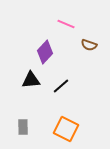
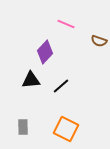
brown semicircle: moved 10 px right, 4 px up
